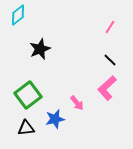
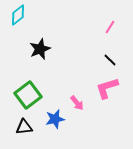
pink L-shape: rotated 25 degrees clockwise
black triangle: moved 2 px left, 1 px up
